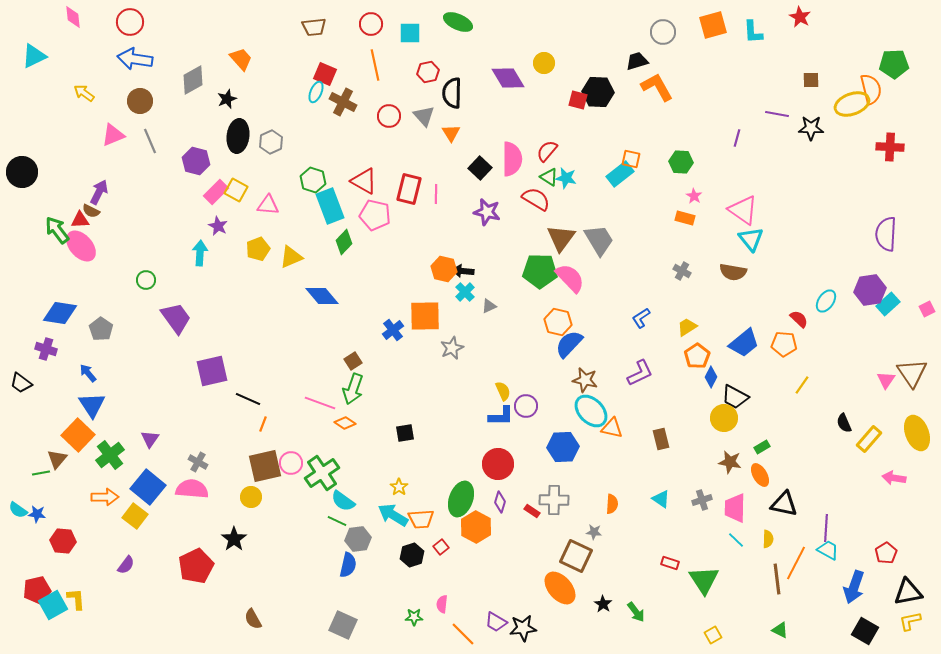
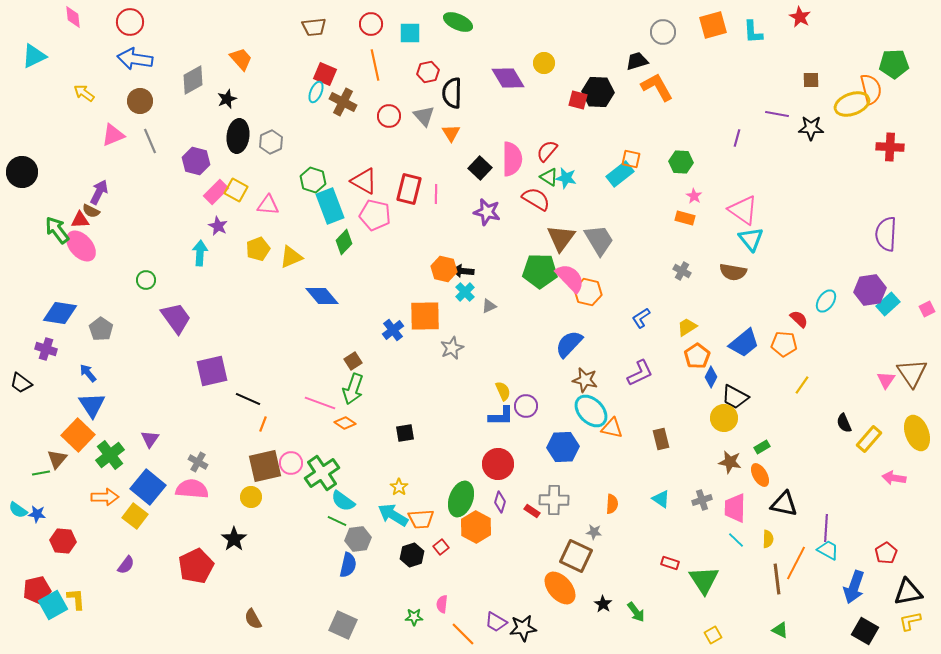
orange hexagon at (558, 322): moved 30 px right, 30 px up
